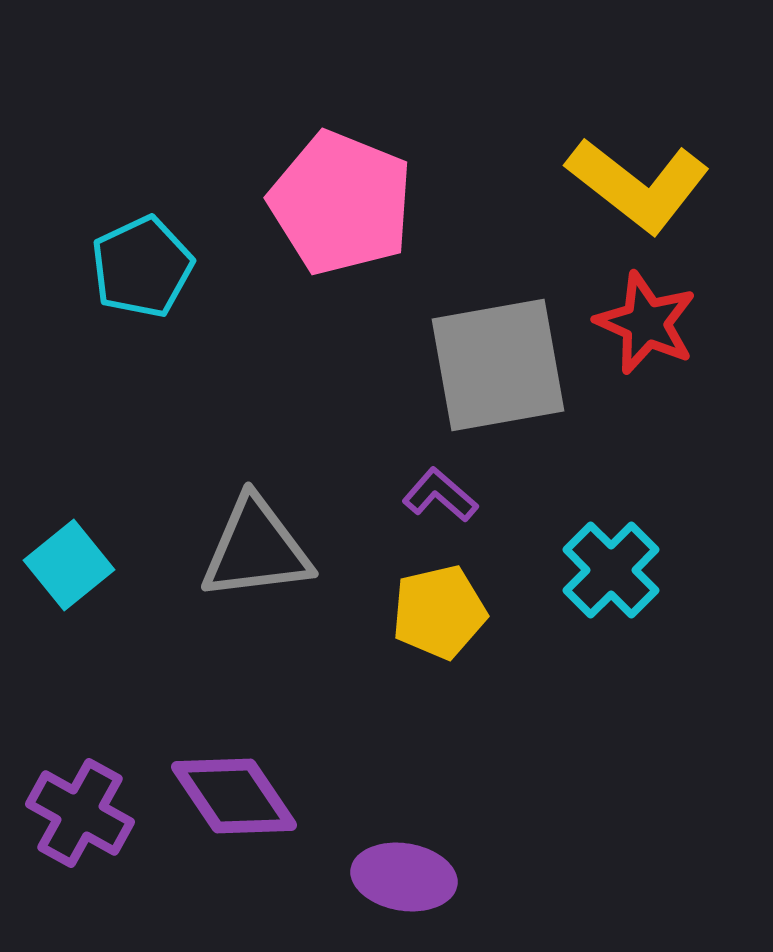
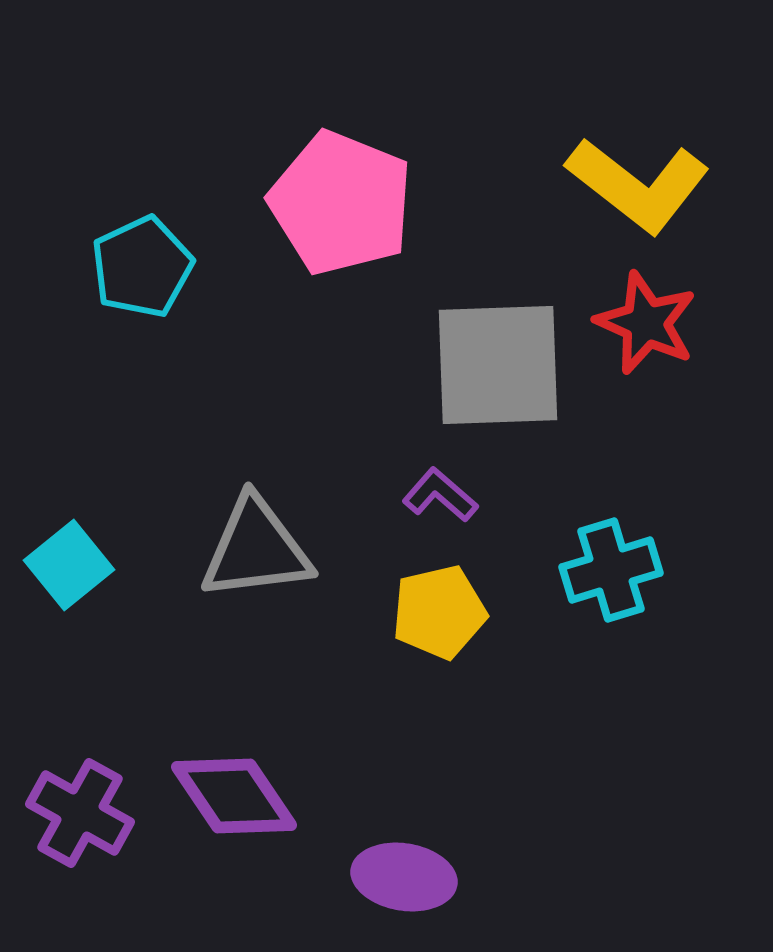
gray square: rotated 8 degrees clockwise
cyan cross: rotated 28 degrees clockwise
